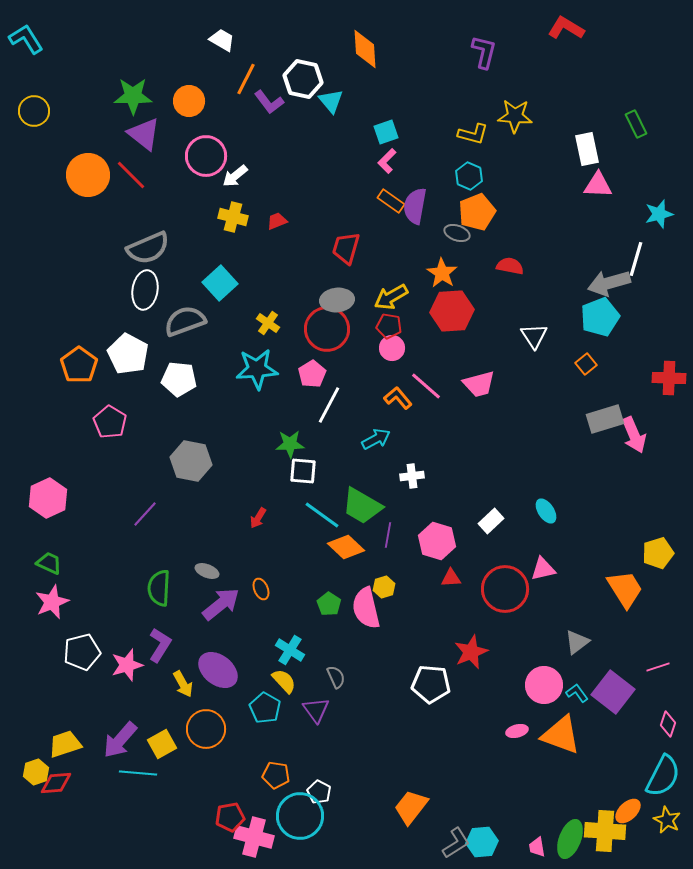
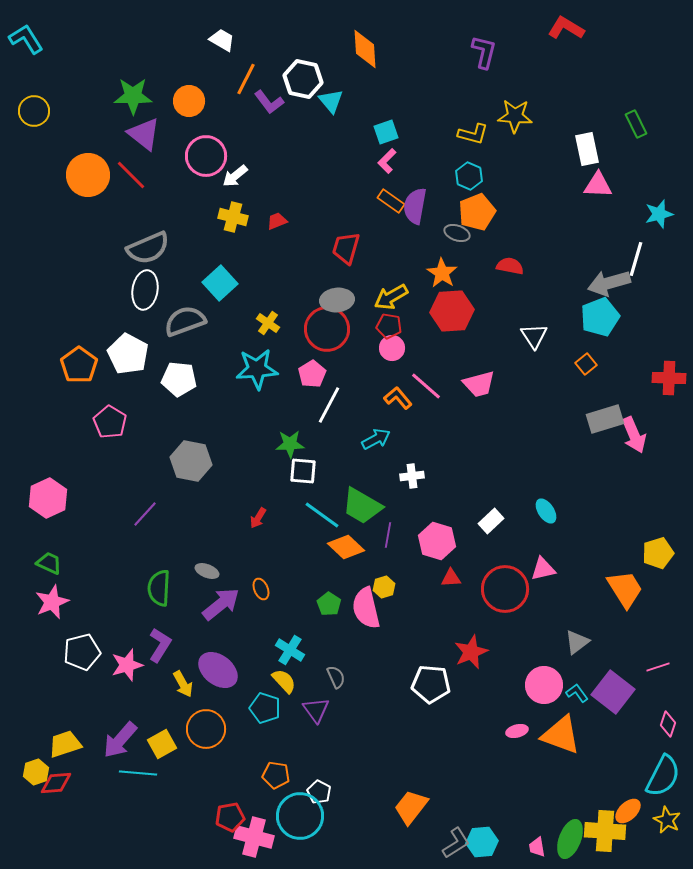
cyan pentagon at (265, 708): rotated 12 degrees counterclockwise
